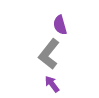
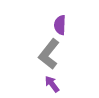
purple semicircle: rotated 18 degrees clockwise
